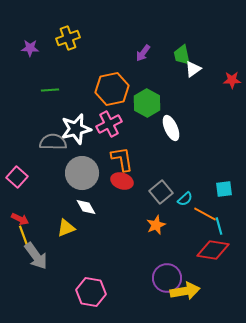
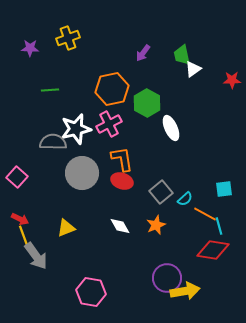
white diamond: moved 34 px right, 19 px down
